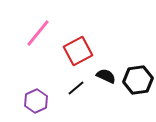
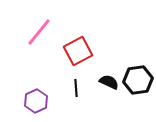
pink line: moved 1 px right, 1 px up
black semicircle: moved 3 px right, 6 px down
black line: rotated 54 degrees counterclockwise
